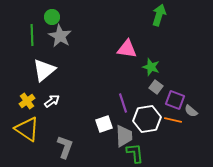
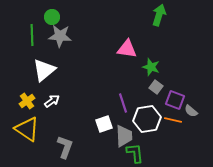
gray star: rotated 25 degrees counterclockwise
